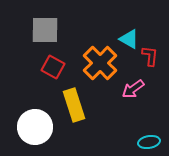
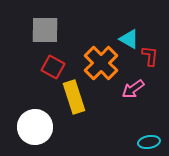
orange cross: moved 1 px right
yellow rectangle: moved 8 px up
